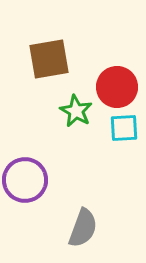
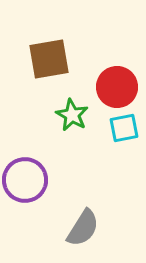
green star: moved 4 px left, 4 px down
cyan square: rotated 8 degrees counterclockwise
gray semicircle: rotated 12 degrees clockwise
